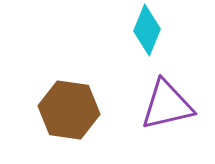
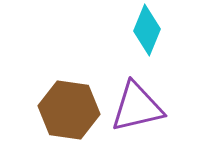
purple triangle: moved 30 px left, 2 px down
